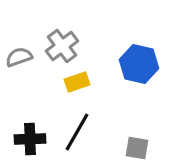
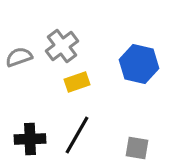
black line: moved 3 px down
